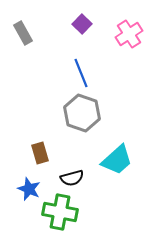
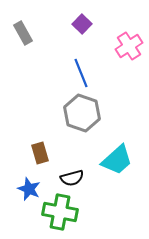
pink cross: moved 12 px down
